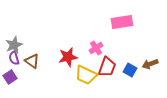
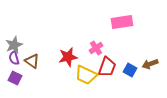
purple square: moved 5 px right, 1 px down; rotated 32 degrees counterclockwise
